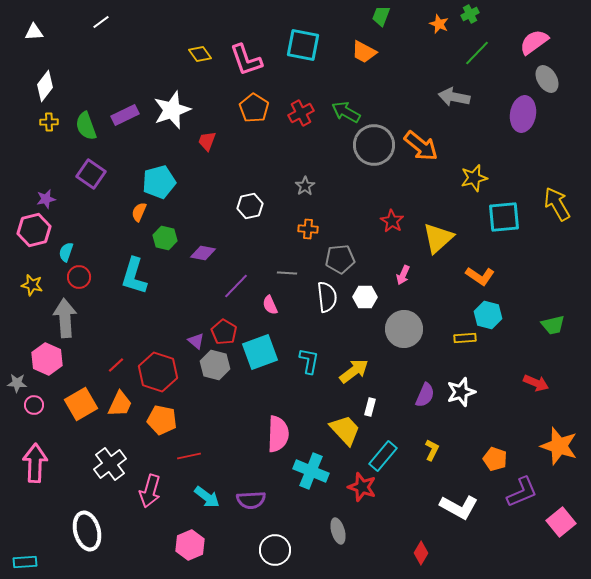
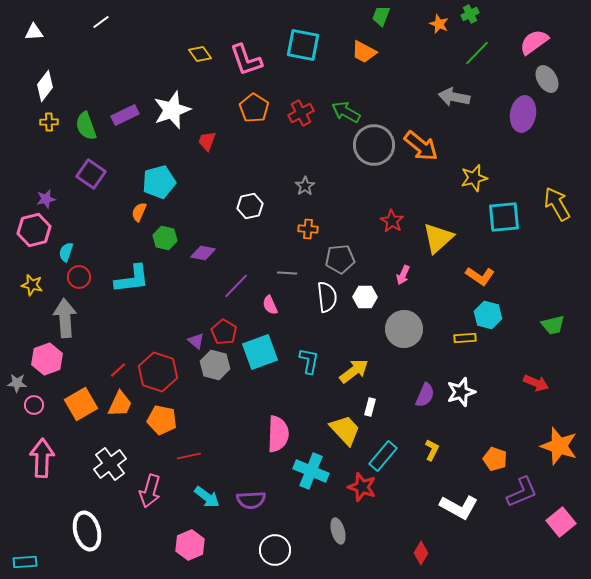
cyan L-shape at (134, 276): moved 2 px left, 3 px down; rotated 114 degrees counterclockwise
pink hexagon at (47, 359): rotated 16 degrees clockwise
red line at (116, 365): moved 2 px right, 5 px down
pink arrow at (35, 463): moved 7 px right, 5 px up
